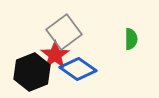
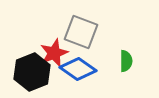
gray square: moved 17 px right; rotated 32 degrees counterclockwise
green semicircle: moved 5 px left, 22 px down
red star: moved 1 px left, 2 px up; rotated 12 degrees clockwise
